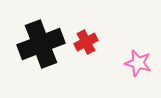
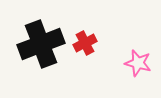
red cross: moved 1 px left, 1 px down
